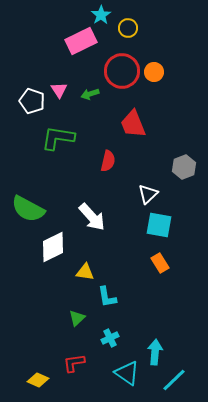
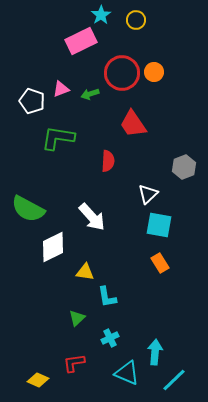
yellow circle: moved 8 px right, 8 px up
red circle: moved 2 px down
pink triangle: moved 2 px right, 1 px up; rotated 42 degrees clockwise
red trapezoid: rotated 12 degrees counterclockwise
red semicircle: rotated 10 degrees counterclockwise
cyan triangle: rotated 12 degrees counterclockwise
